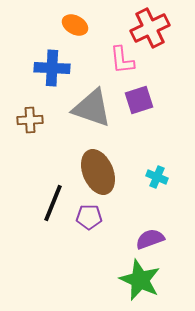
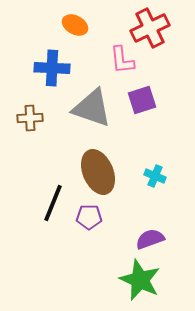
purple square: moved 3 px right
brown cross: moved 2 px up
cyan cross: moved 2 px left, 1 px up
